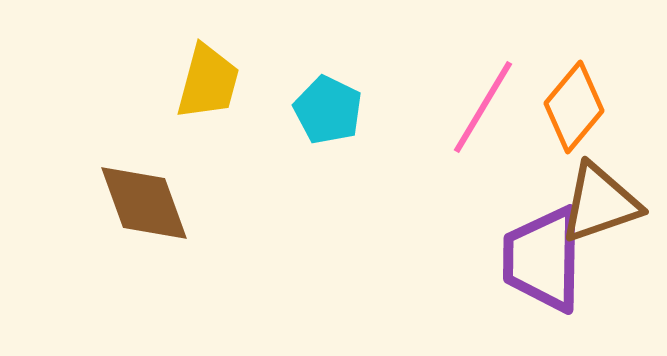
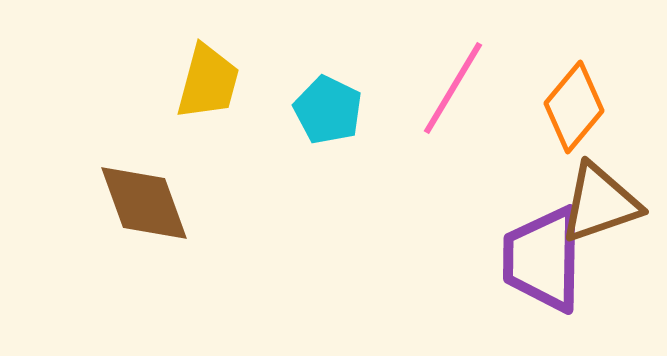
pink line: moved 30 px left, 19 px up
